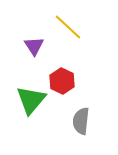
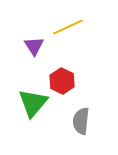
yellow line: rotated 68 degrees counterclockwise
green triangle: moved 2 px right, 3 px down
